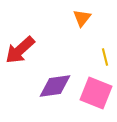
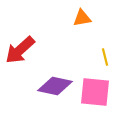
orange triangle: rotated 42 degrees clockwise
purple diamond: rotated 20 degrees clockwise
pink square: moved 1 px left, 1 px up; rotated 16 degrees counterclockwise
